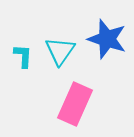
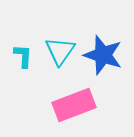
blue star: moved 4 px left, 16 px down
pink rectangle: moved 1 px left, 1 px down; rotated 45 degrees clockwise
